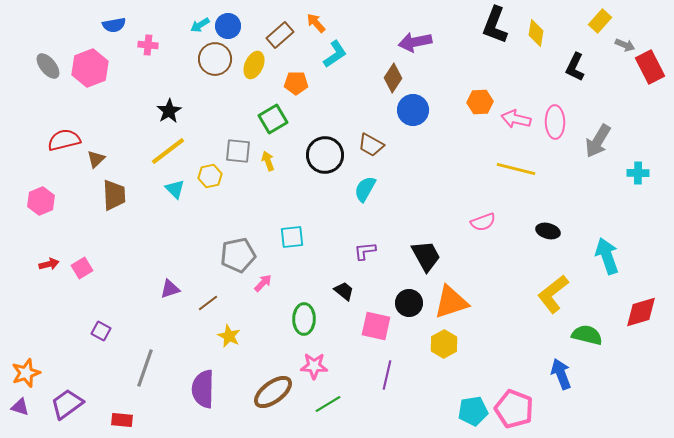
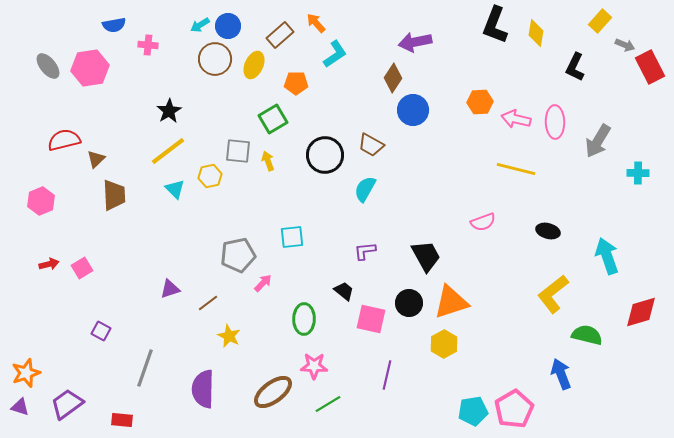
pink hexagon at (90, 68): rotated 12 degrees clockwise
pink square at (376, 326): moved 5 px left, 7 px up
pink pentagon at (514, 409): rotated 21 degrees clockwise
